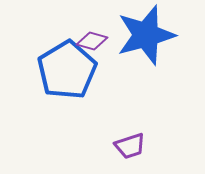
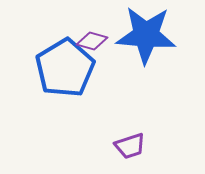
blue star: rotated 20 degrees clockwise
blue pentagon: moved 2 px left, 2 px up
